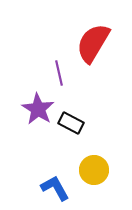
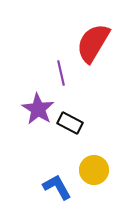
purple line: moved 2 px right
black rectangle: moved 1 px left
blue L-shape: moved 2 px right, 1 px up
